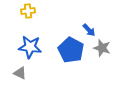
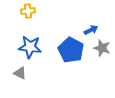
blue arrow: moved 2 px right; rotated 72 degrees counterclockwise
